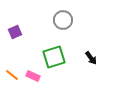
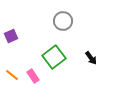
gray circle: moved 1 px down
purple square: moved 4 px left, 4 px down
green square: rotated 20 degrees counterclockwise
pink rectangle: rotated 32 degrees clockwise
